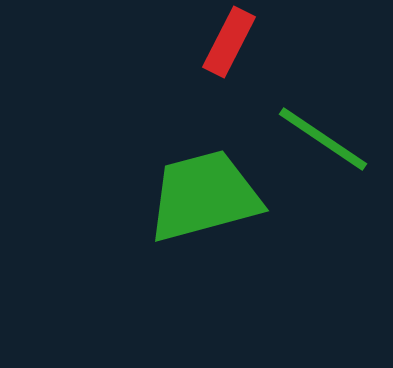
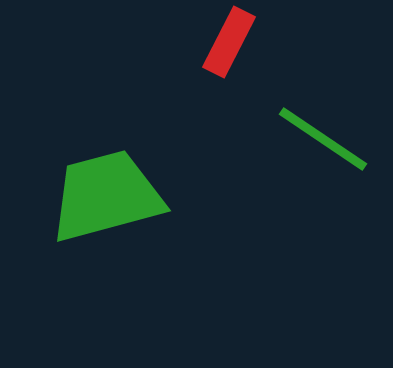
green trapezoid: moved 98 px left
